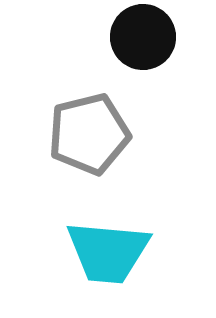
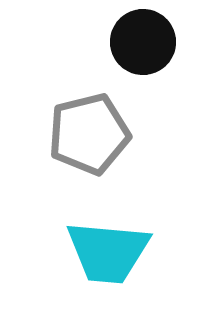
black circle: moved 5 px down
